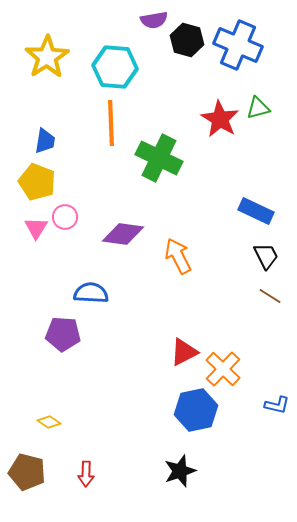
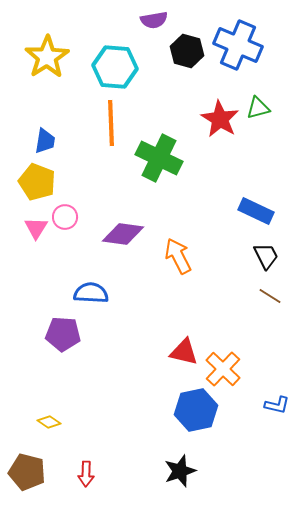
black hexagon: moved 11 px down
red triangle: rotated 40 degrees clockwise
